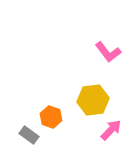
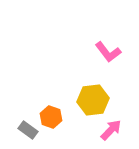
gray rectangle: moved 1 px left, 5 px up
